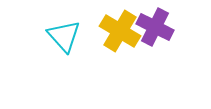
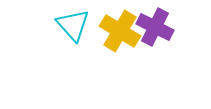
cyan triangle: moved 9 px right, 11 px up
